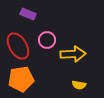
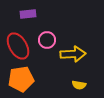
purple rectangle: rotated 28 degrees counterclockwise
